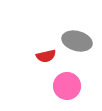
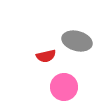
pink circle: moved 3 px left, 1 px down
